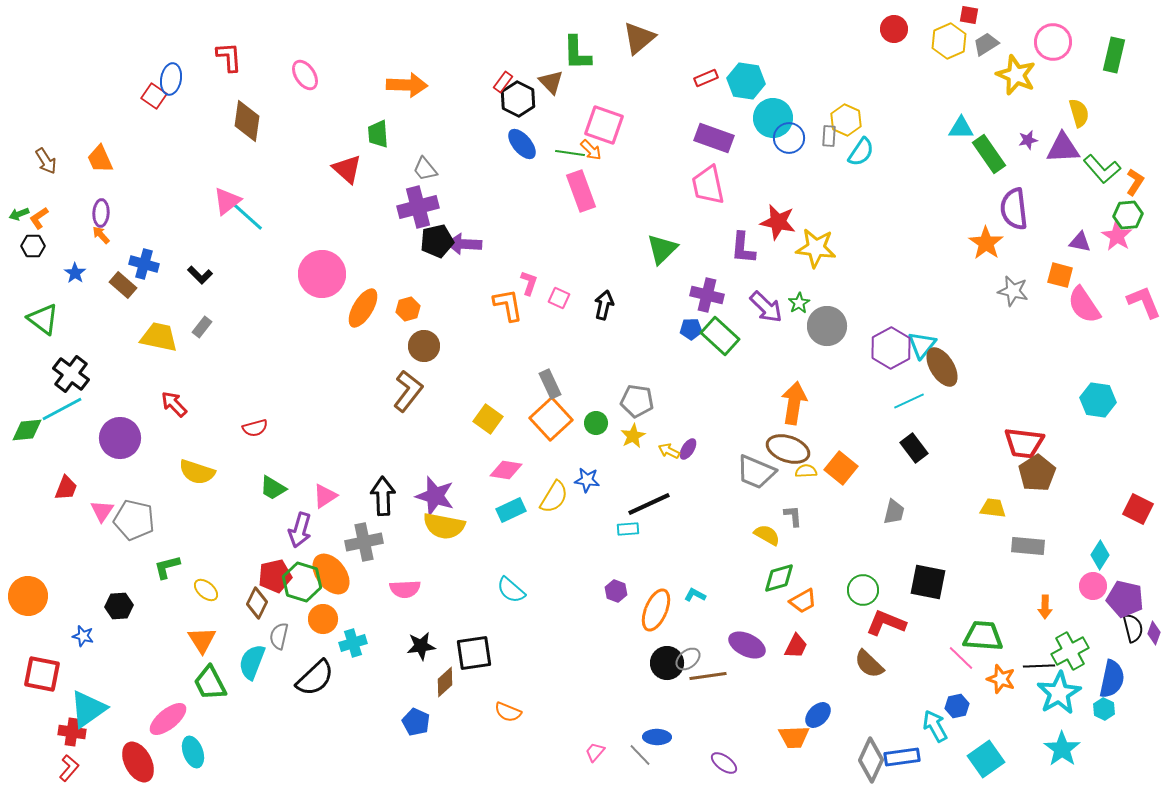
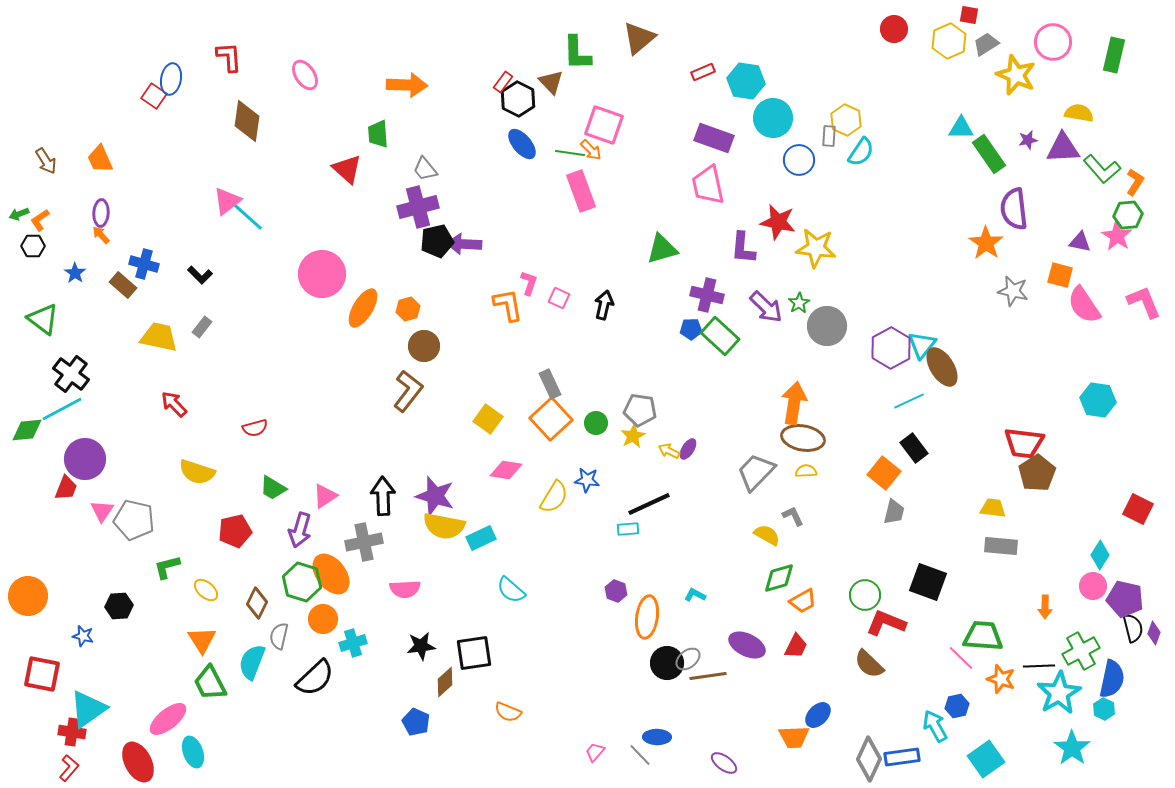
red rectangle at (706, 78): moved 3 px left, 6 px up
yellow semicircle at (1079, 113): rotated 64 degrees counterclockwise
blue circle at (789, 138): moved 10 px right, 22 px down
orange L-shape at (39, 218): moved 1 px right, 2 px down
green triangle at (662, 249): rotated 28 degrees clockwise
gray pentagon at (637, 401): moved 3 px right, 9 px down
purple circle at (120, 438): moved 35 px left, 21 px down
brown ellipse at (788, 449): moved 15 px right, 11 px up; rotated 9 degrees counterclockwise
orange square at (841, 468): moved 43 px right, 5 px down
gray trapezoid at (756, 472): rotated 111 degrees clockwise
cyan rectangle at (511, 510): moved 30 px left, 28 px down
gray L-shape at (793, 516): rotated 20 degrees counterclockwise
gray rectangle at (1028, 546): moved 27 px left
red pentagon at (275, 576): moved 40 px left, 45 px up
black square at (928, 582): rotated 9 degrees clockwise
green circle at (863, 590): moved 2 px right, 5 px down
orange ellipse at (656, 610): moved 9 px left, 7 px down; rotated 15 degrees counterclockwise
green cross at (1070, 651): moved 11 px right
cyan star at (1062, 749): moved 10 px right, 1 px up
gray diamond at (871, 760): moved 2 px left, 1 px up
